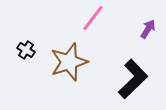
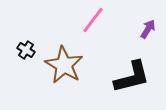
pink line: moved 2 px down
brown star: moved 5 px left, 3 px down; rotated 24 degrees counterclockwise
black L-shape: moved 1 px left, 2 px up; rotated 30 degrees clockwise
